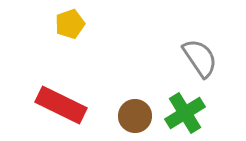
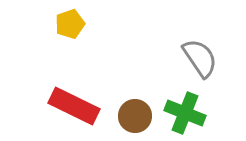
red rectangle: moved 13 px right, 1 px down
green cross: rotated 36 degrees counterclockwise
